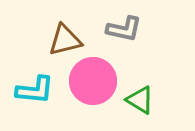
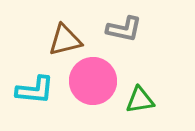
green triangle: rotated 40 degrees counterclockwise
